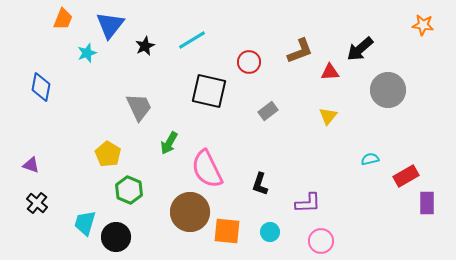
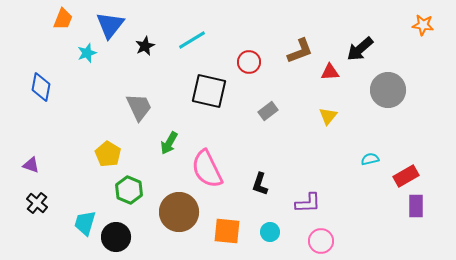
purple rectangle: moved 11 px left, 3 px down
brown circle: moved 11 px left
